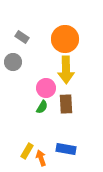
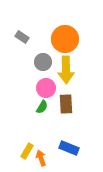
gray circle: moved 30 px right
blue rectangle: moved 3 px right, 1 px up; rotated 12 degrees clockwise
